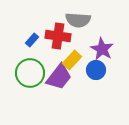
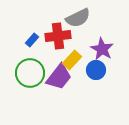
gray semicircle: moved 2 px up; rotated 30 degrees counterclockwise
red cross: rotated 15 degrees counterclockwise
